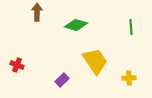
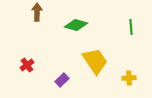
red cross: moved 10 px right; rotated 32 degrees clockwise
